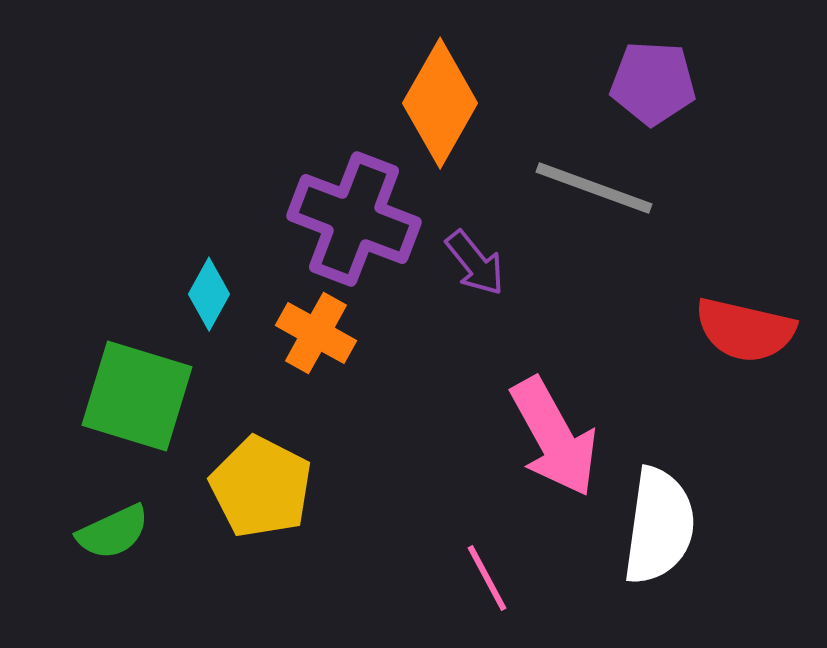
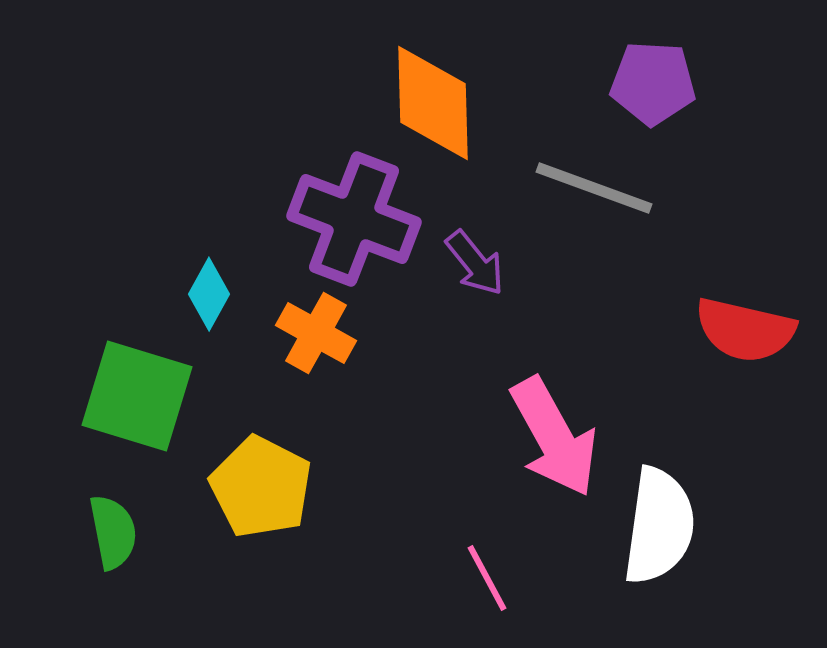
orange diamond: moved 7 px left; rotated 31 degrees counterclockwise
green semicircle: rotated 76 degrees counterclockwise
